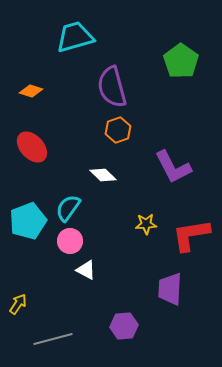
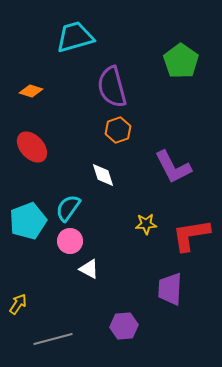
white diamond: rotated 28 degrees clockwise
white triangle: moved 3 px right, 1 px up
